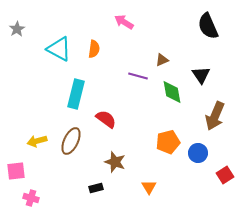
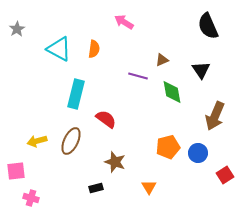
black triangle: moved 5 px up
orange pentagon: moved 5 px down
